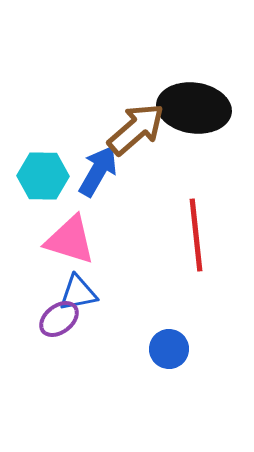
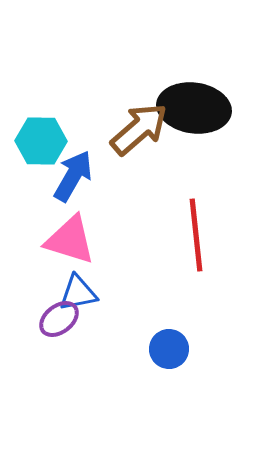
brown arrow: moved 3 px right
blue arrow: moved 25 px left, 5 px down
cyan hexagon: moved 2 px left, 35 px up
